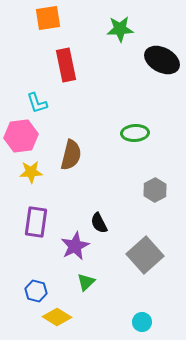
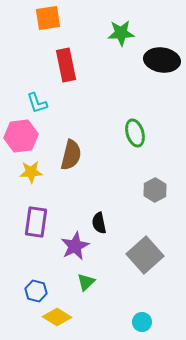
green star: moved 1 px right, 4 px down
black ellipse: rotated 20 degrees counterclockwise
green ellipse: rotated 76 degrees clockwise
black semicircle: rotated 15 degrees clockwise
